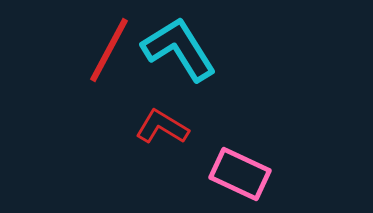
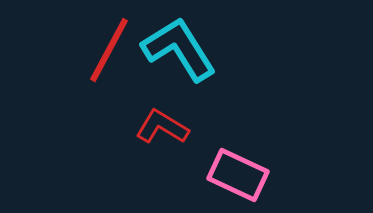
pink rectangle: moved 2 px left, 1 px down
